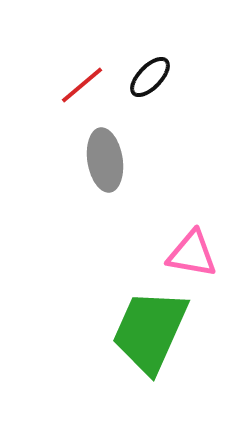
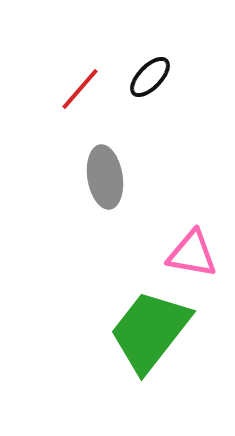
red line: moved 2 px left, 4 px down; rotated 9 degrees counterclockwise
gray ellipse: moved 17 px down
green trapezoid: rotated 14 degrees clockwise
